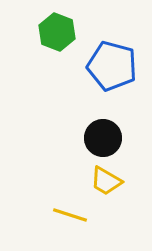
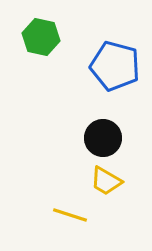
green hexagon: moved 16 px left, 5 px down; rotated 9 degrees counterclockwise
blue pentagon: moved 3 px right
